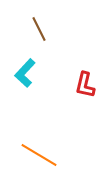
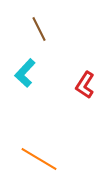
red L-shape: rotated 20 degrees clockwise
orange line: moved 4 px down
